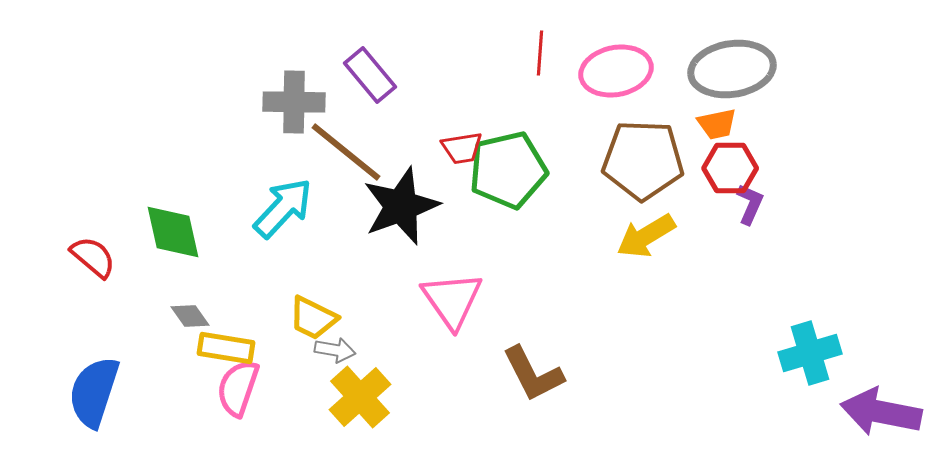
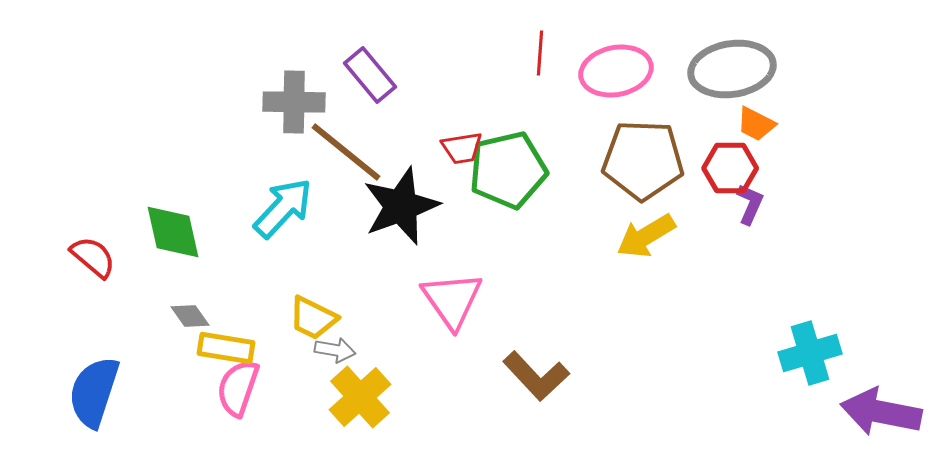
orange trapezoid: moved 39 px right; rotated 39 degrees clockwise
brown L-shape: moved 3 px right, 2 px down; rotated 16 degrees counterclockwise
